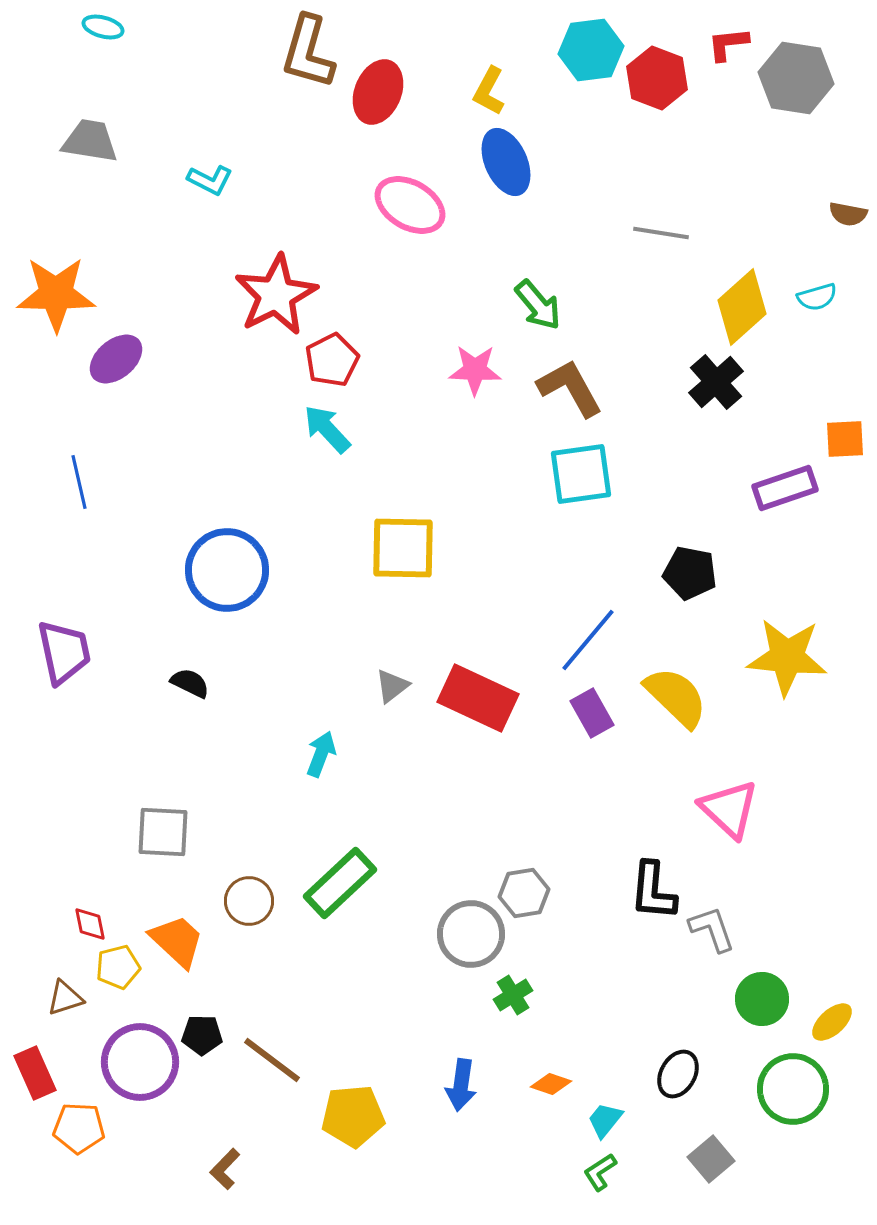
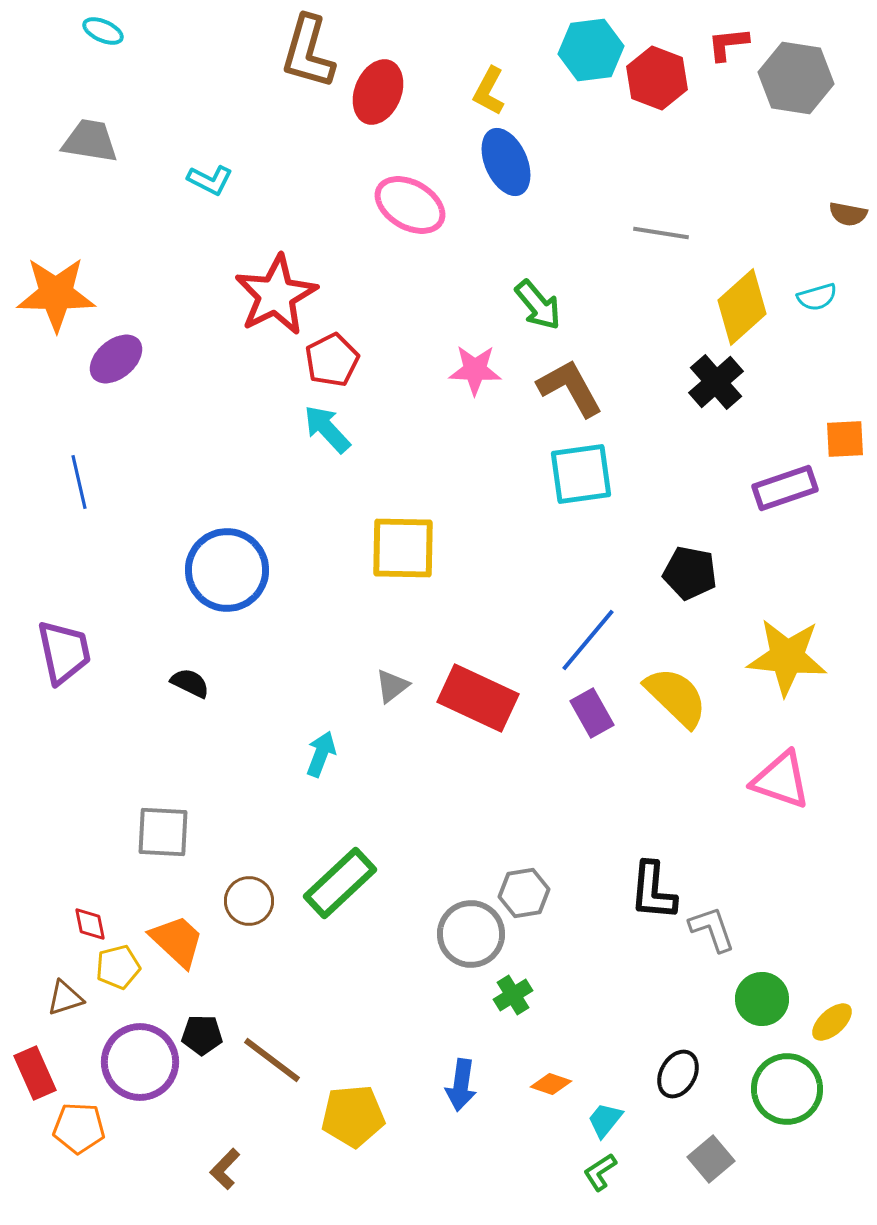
cyan ellipse at (103, 27): moved 4 px down; rotated 9 degrees clockwise
pink triangle at (729, 809): moved 52 px right, 29 px up; rotated 24 degrees counterclockwise
green circle at (793, 1089): moved 6 px left
